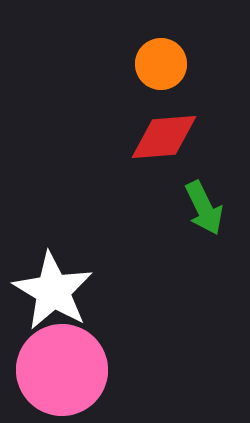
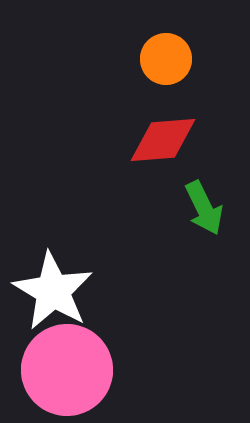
orange circle: moved 5 px right, 5 px up
red diamond: moved 1 px left, 3 px down
pink circle: moved 5 px right
